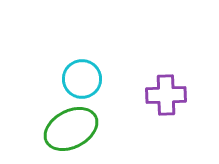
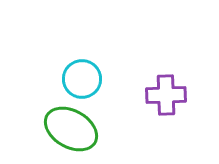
green ellipse: rotated 58 degrees clockwise
